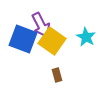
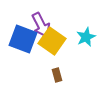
cyan star: rotated 18 degrees clockwise
